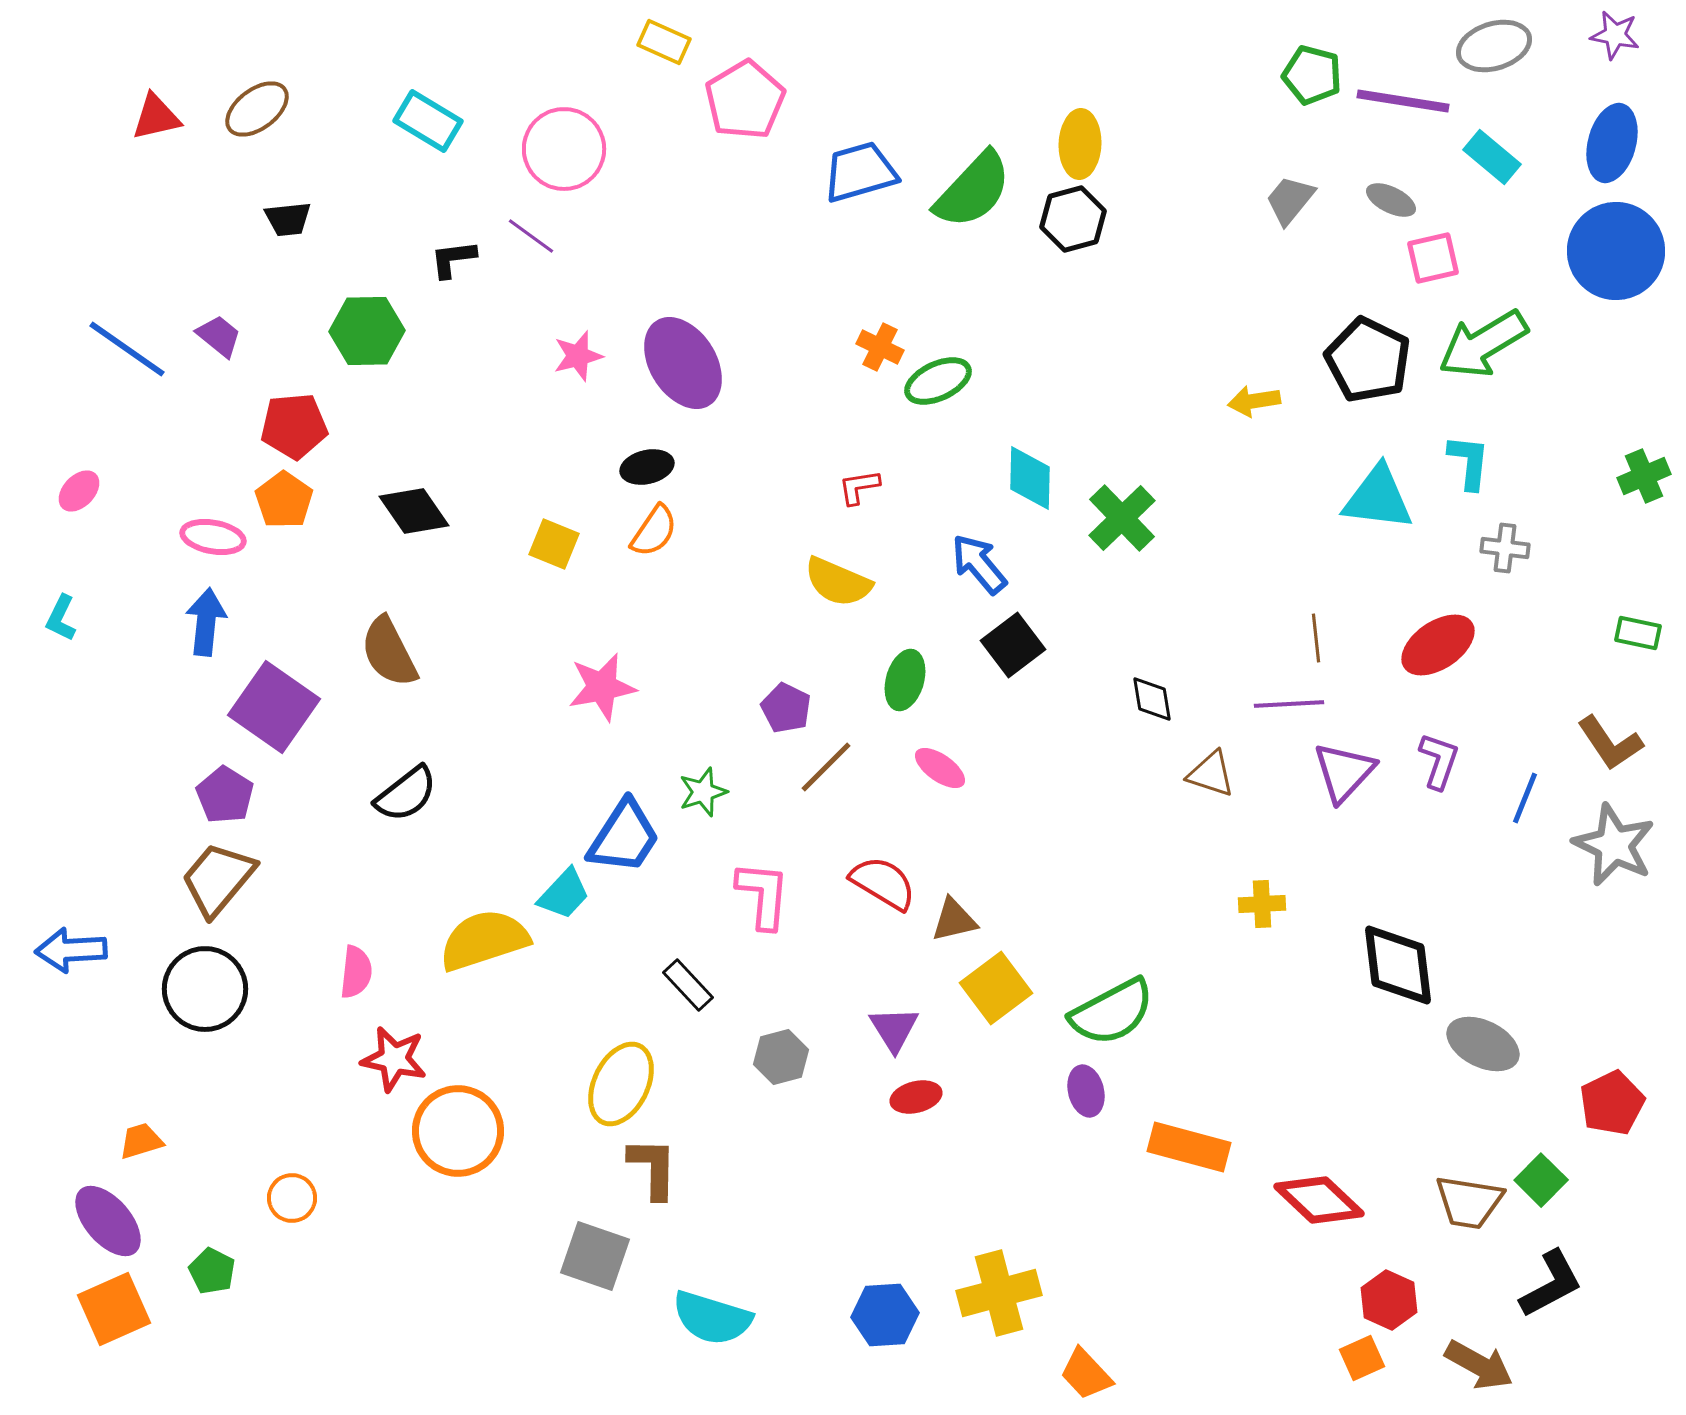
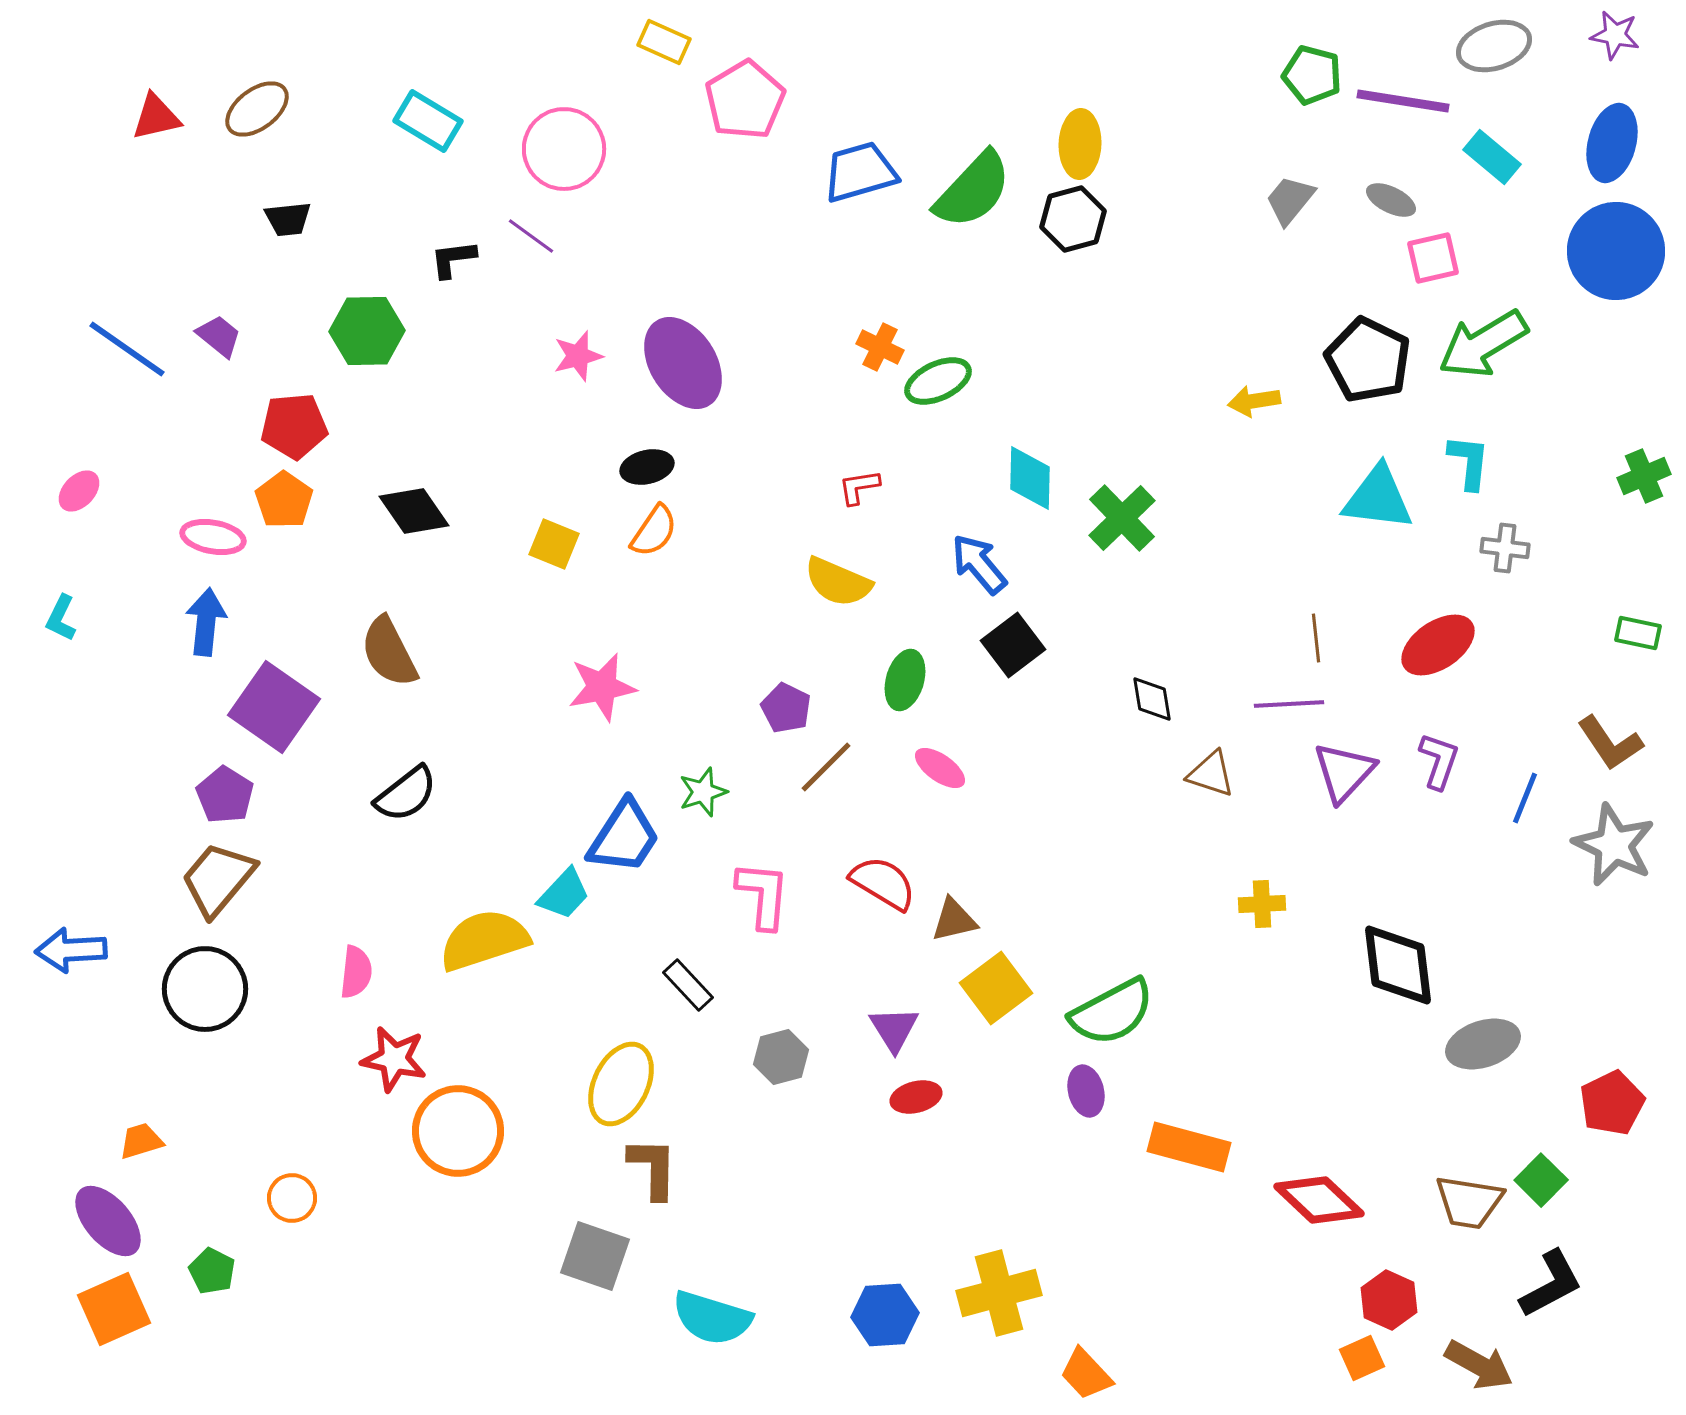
gray ellipse at (1483, 1044): rotated 44 degrees counterclockwise
